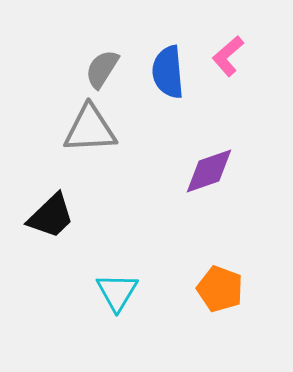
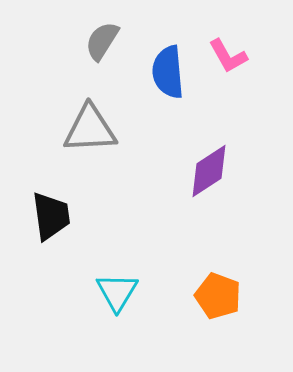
pink L-shape: rotated 78 degrees counterclockwise
gray semicircle: moved 28 px up
purple diamond: rotated 14 degrees counterclockwise
black trapezoid: rotated 54 degrees counterclockwise
orange pentagon: moved 2 px left, 7 px down
